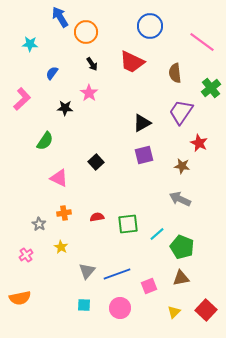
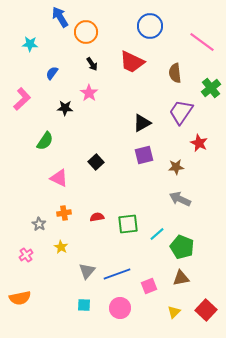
brown star: moved 6 px left, 1 px down; rotated 14 degrees counterclockwise
